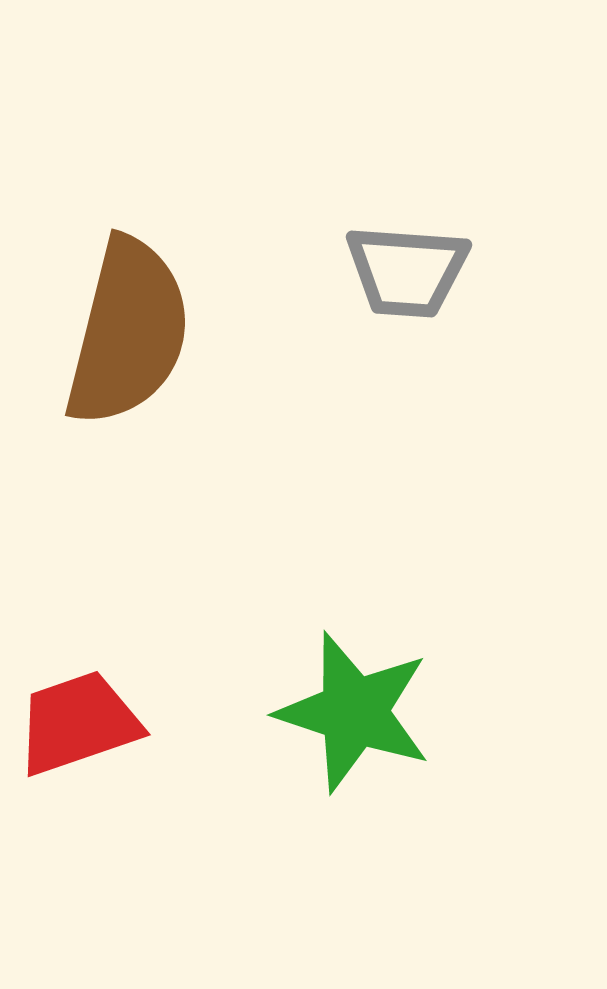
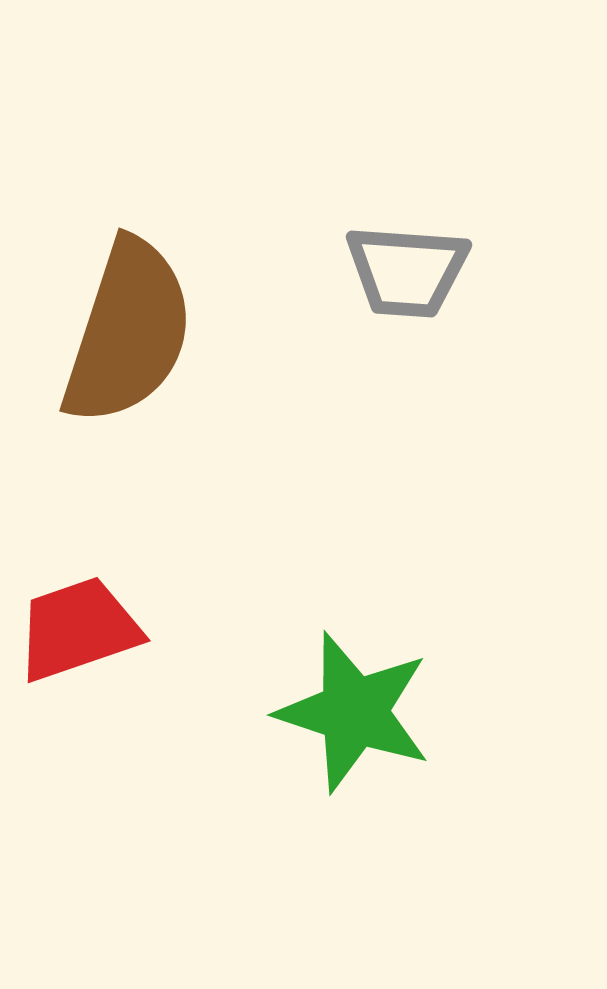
brown semicircle: rotated 4 degrees clockwise
red trapezoid: moved 94 px up
